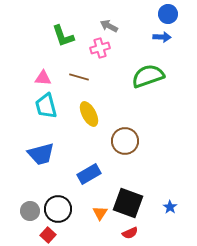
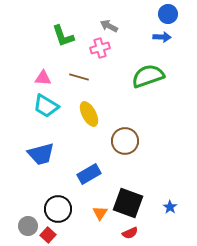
cyan trapezoid: rotated 44 degrees counterclockwise
gray circle: moved 2 px left, 15 px down
